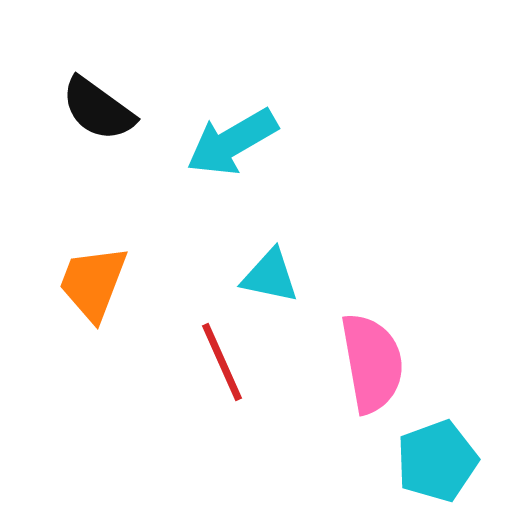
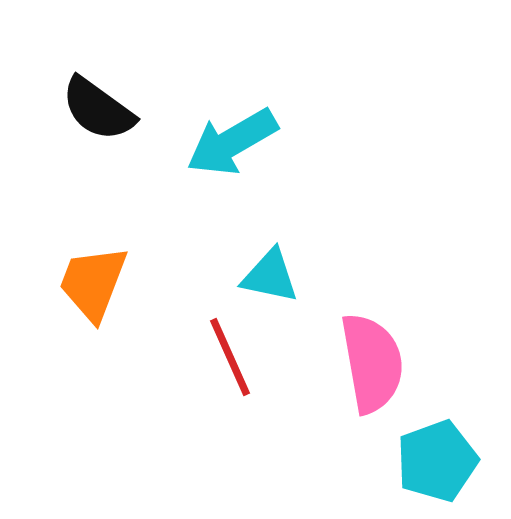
red line: moved 8 px right, 5 px up
